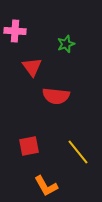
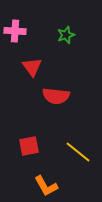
green star: moved 9 px up
yellow line: rotated 12 degrees counterclockwise
